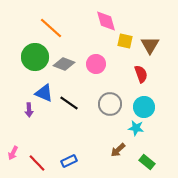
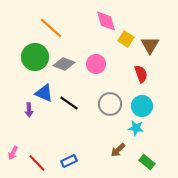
yellow square: moved 1 px right, 2 px up; rotated 21 degrees clockwise
cyan circle: moved 2 px left, 1 px up
